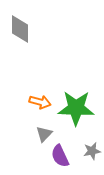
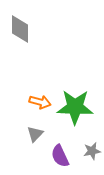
green star: moved 1 px left, 1 px up
gray triangle: moved 9 px left
